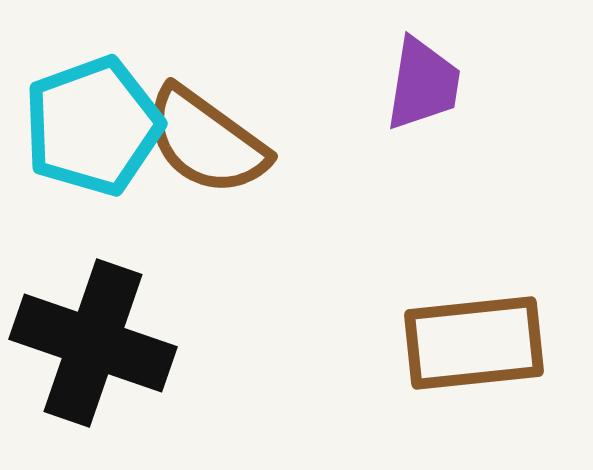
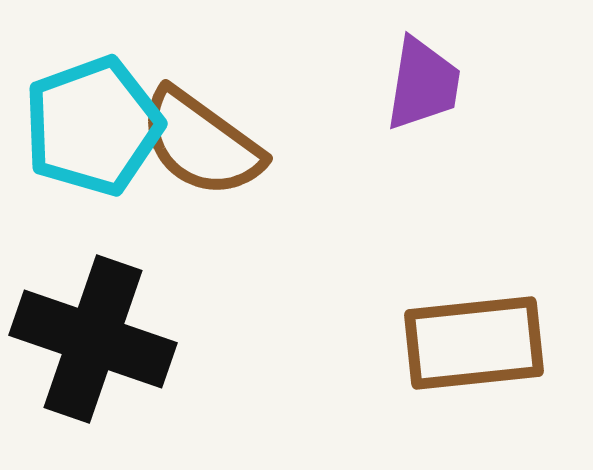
brown semicircle: moved 5 px left, 2 px down
black cross: moved 4 px up
